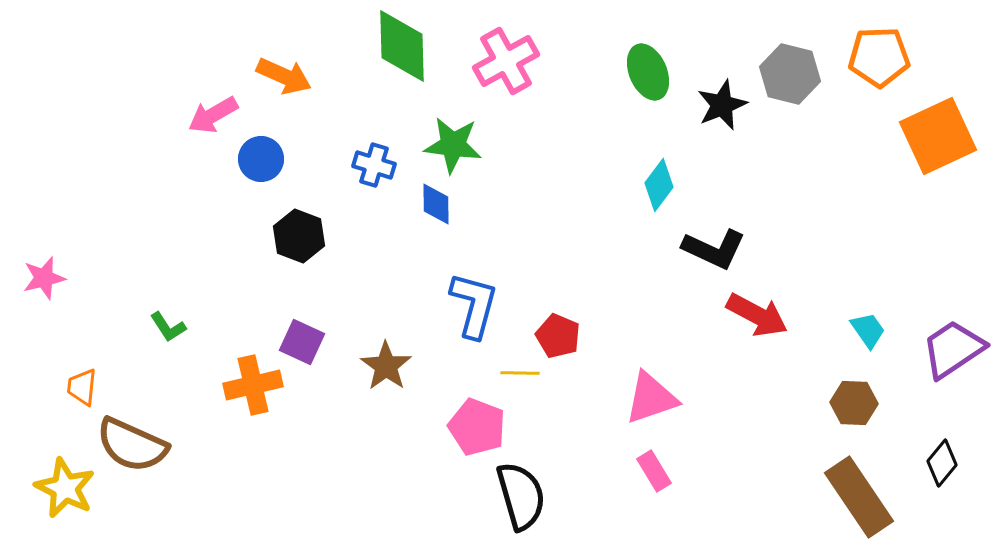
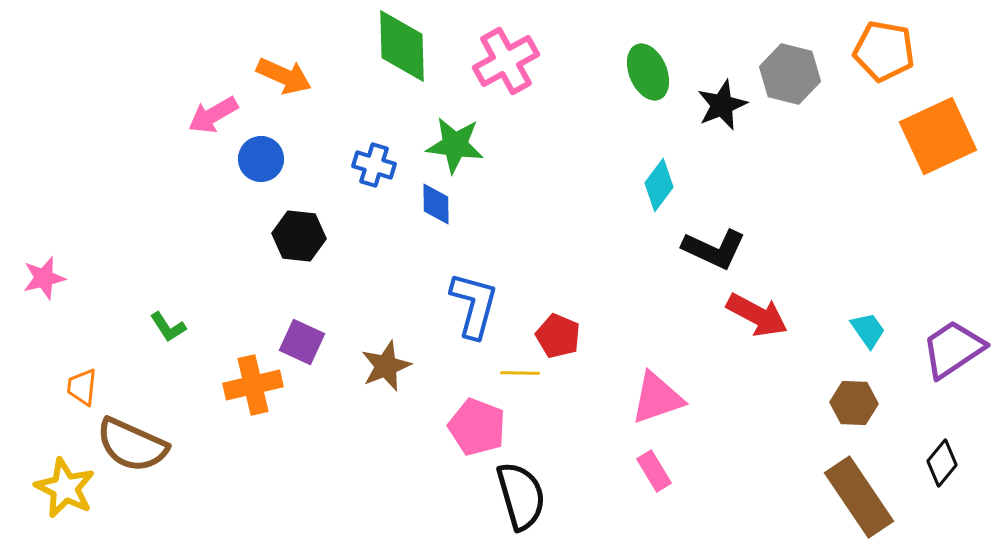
orange pentagon: moved 5 px right, 6 px up; rotated 12 degrees clockwise
green star: moved 2 px right
black hexagon: rotated 15 degrees counterclockwise
brown star: rotated 15 degrees clockwise
pink triangle: moved 6 px right
